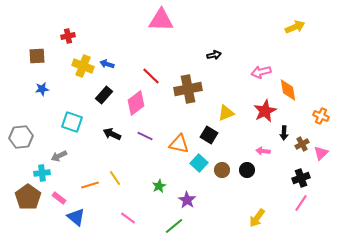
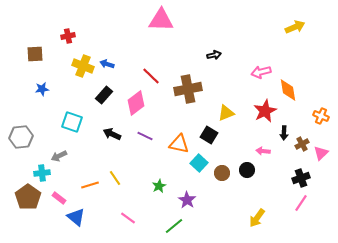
brown square at (37, 56): moved 2 px left, 2 px up
brown circle at (222, 170): moved 3 px down
